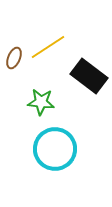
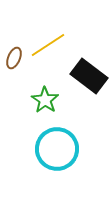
yellow line: moved 2 px up
green star: moved 4 px right, 2 px up; rotated 28 degrees clockwise
cyan circle: moved 2 px right
